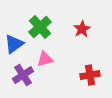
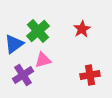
green cross: moved 2 px left, 4 px down
pink triangle: moved 2 px left, 1 px down
